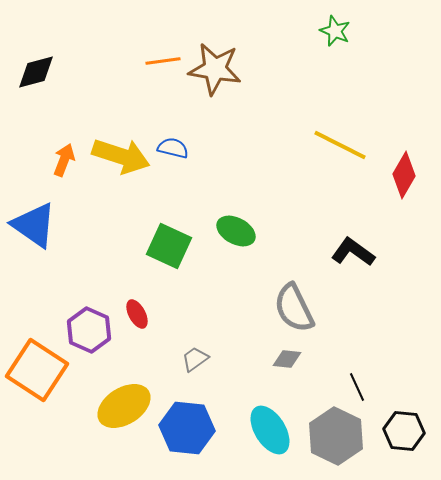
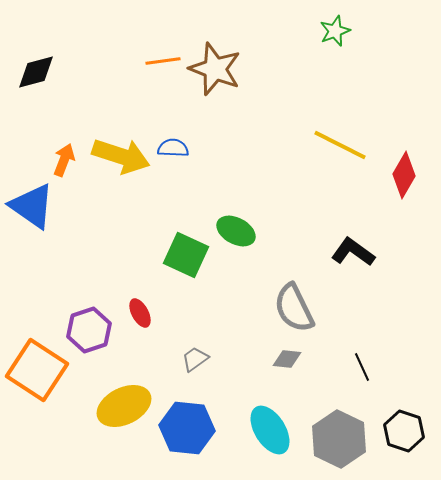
green star: rotated 28 degrees clockwise
brown star: rotated 12 degrees clockwise
blue semicircle: rotated 12 degrees counterclockwise
blue triangle: moved 2 px left, 19 px up
green square: moved 17 px right, 9 px down
red ellipse: moved 3 px right, 1 px up
purple hexagon: rotated 18 degrees clockwise
black line: moved 5 px right, 20 px up
yellow ellipse: rotated 6 degrees clockwise
black hexagon: rotated 12 degrees clockwise
gray hexagon: moved 3 px right, 3 px down
